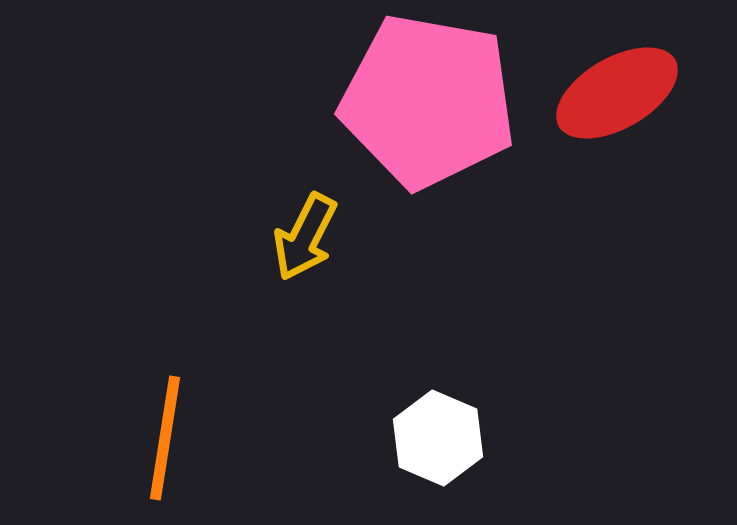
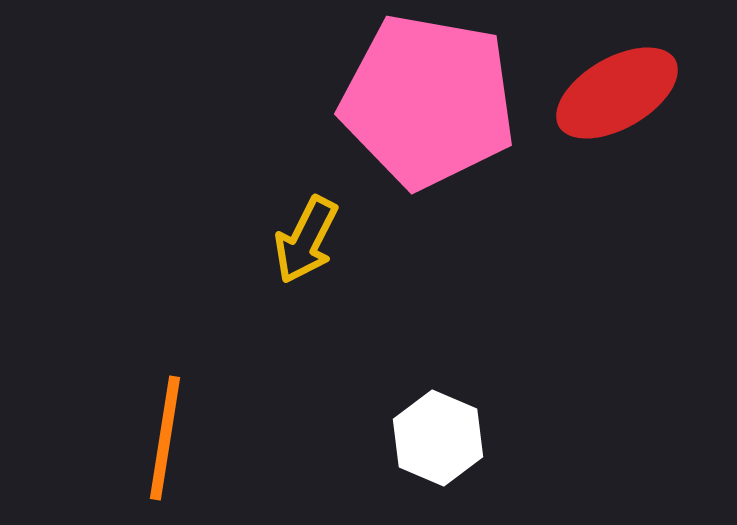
yellow arrow: moved 1 px right, 3 px down
